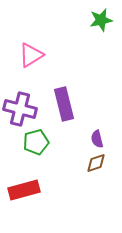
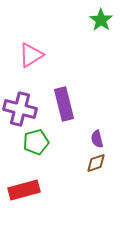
green star: rotated 25 degrees counterclockwise
